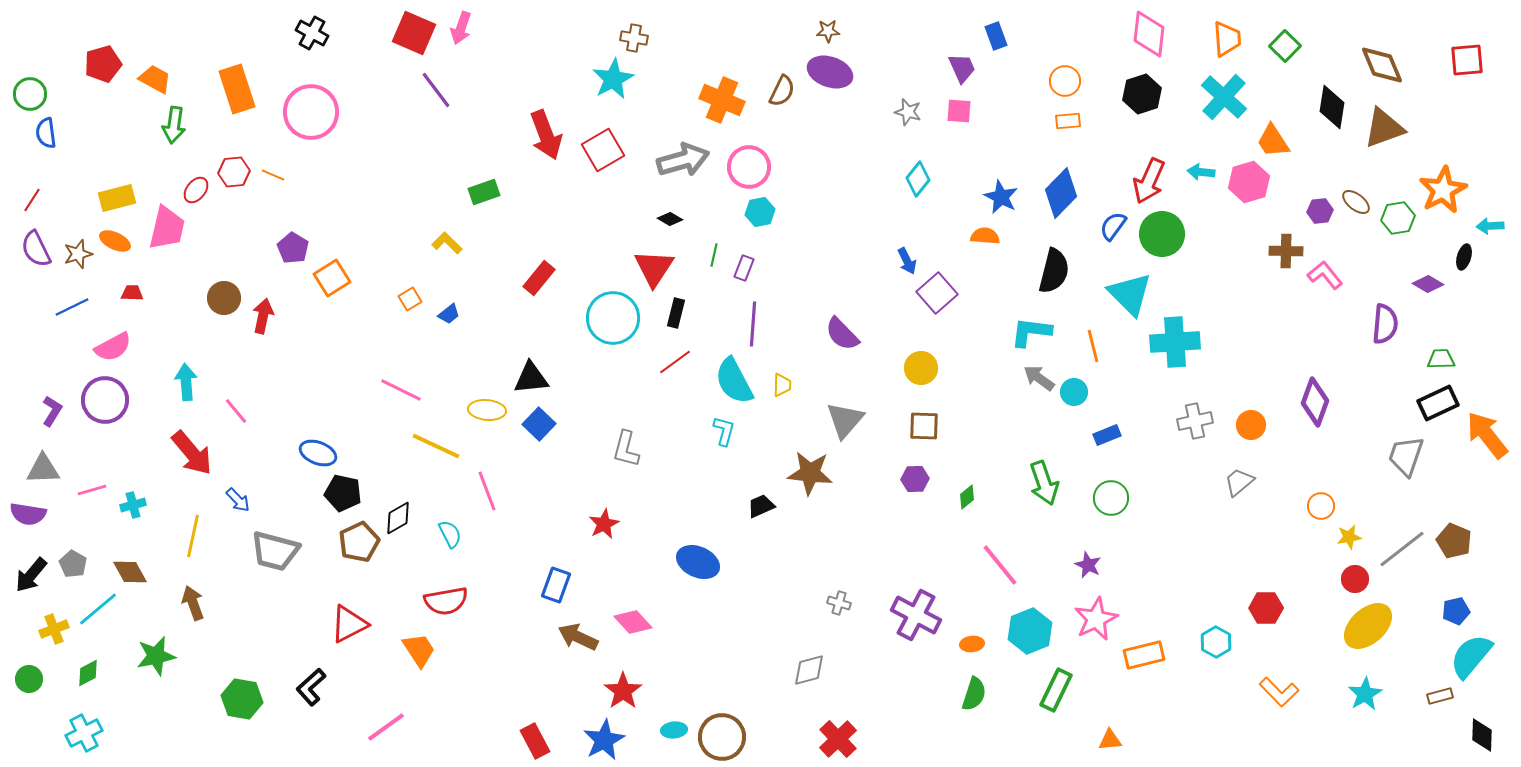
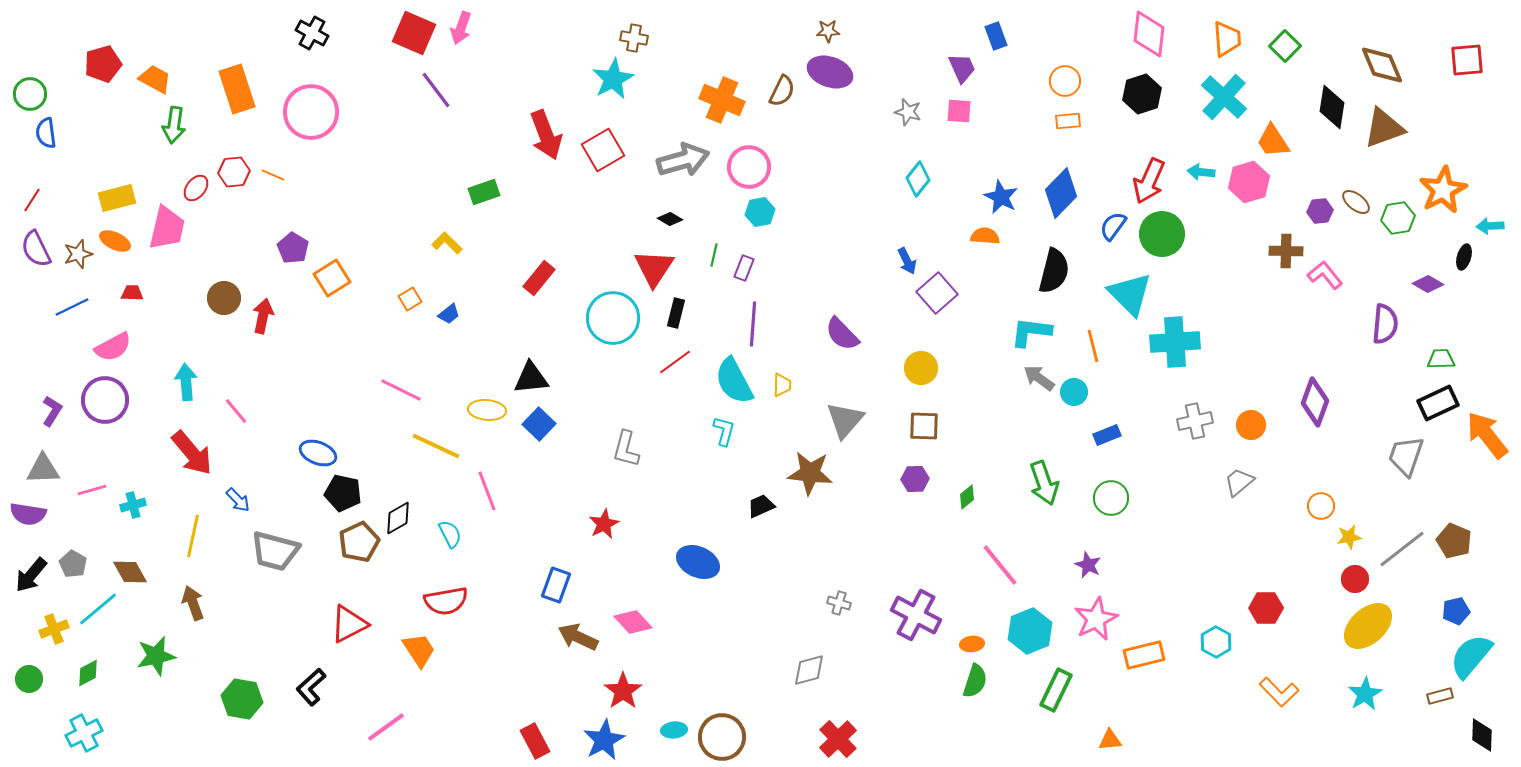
red ellipse at (196, 190): moved 2 px up
green semicircle at (974, 694): moved 1 px right, 13 px up
